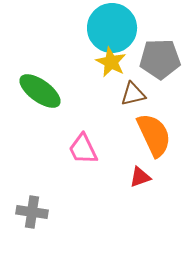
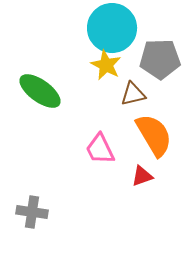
yellow star: moved 5 px left, 3 px down
orange semicircle: rotated 6 degrees counterclockwise
pink trapezoid: moved 17 px right
red triangle: moved 2 px right, 1 px up
